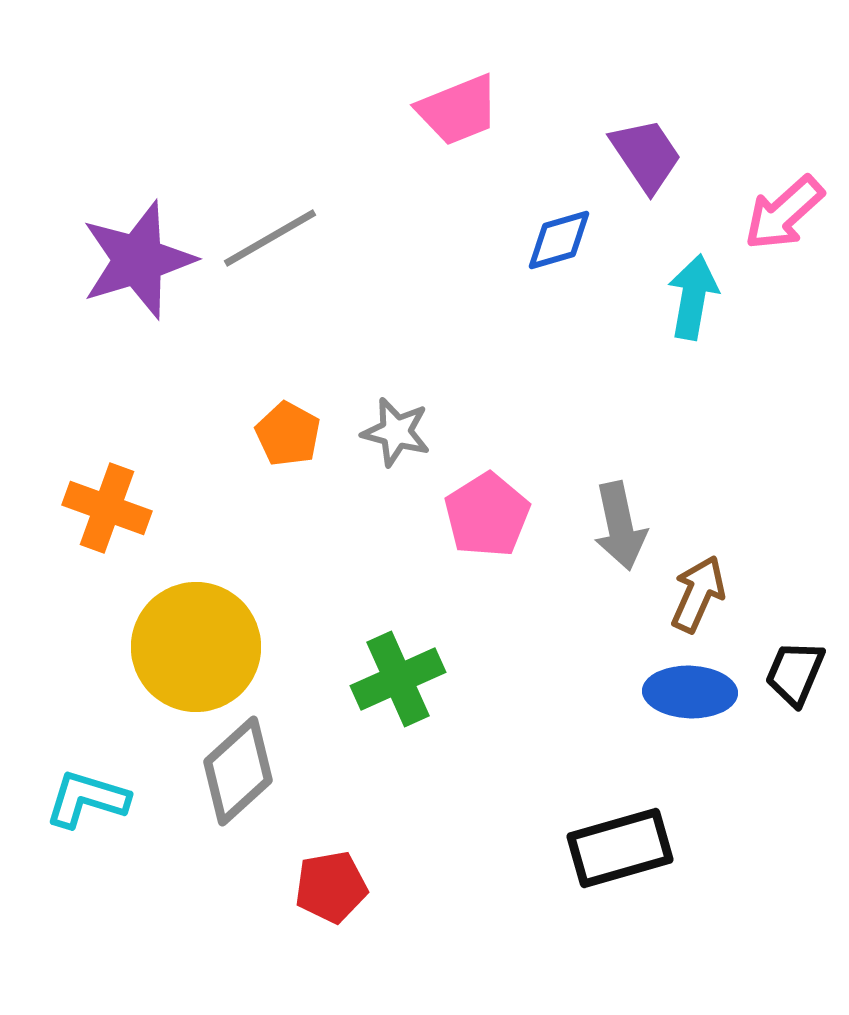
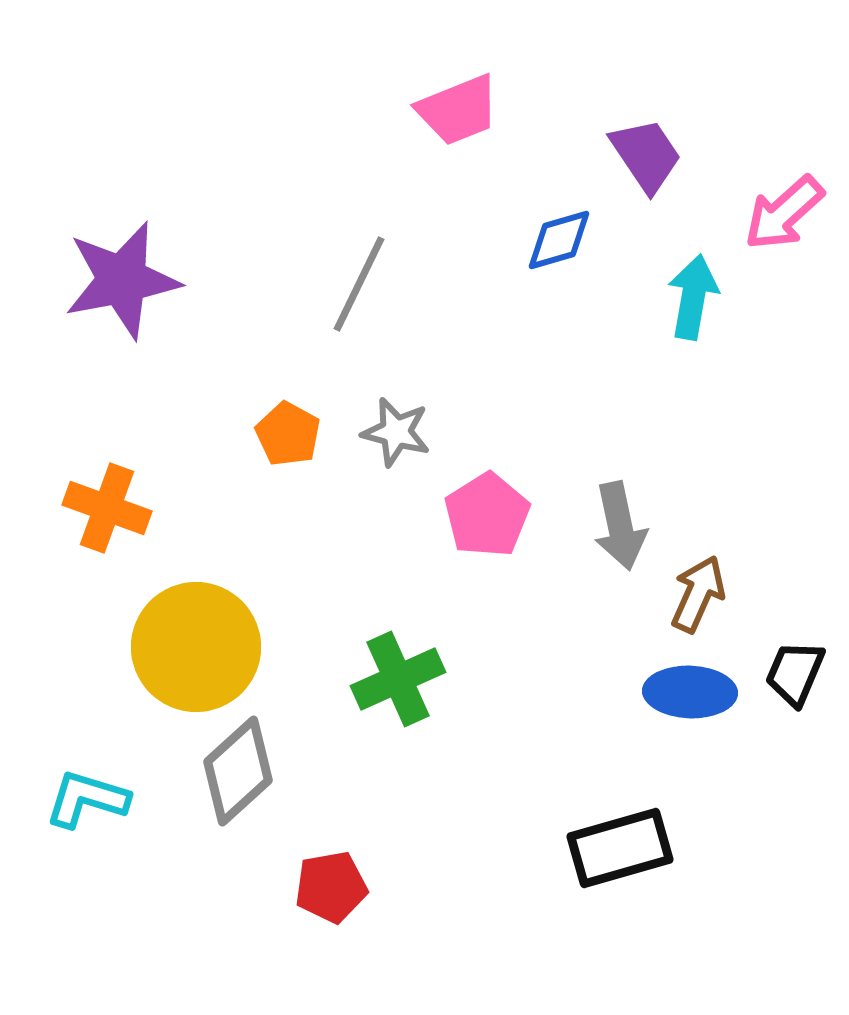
gray line: moved 89 px right, 46 px down; rotated 34 degrees counterclockwise
purple star: moved 16 px left, 20 px down; rotated 6 degrees clockwise
